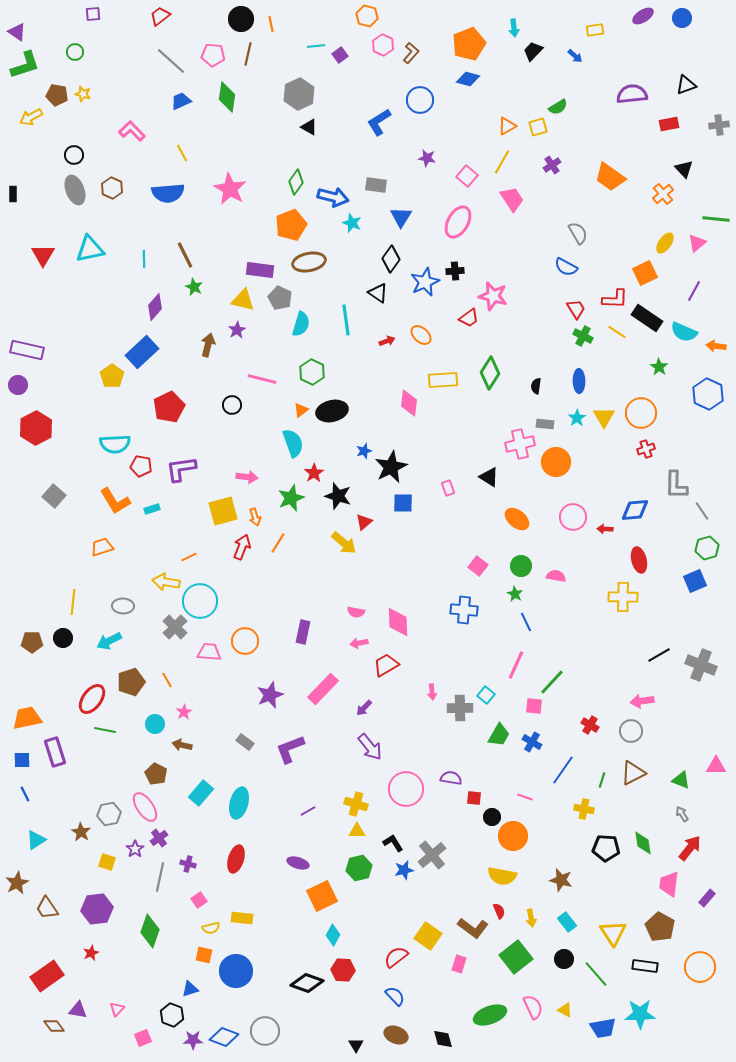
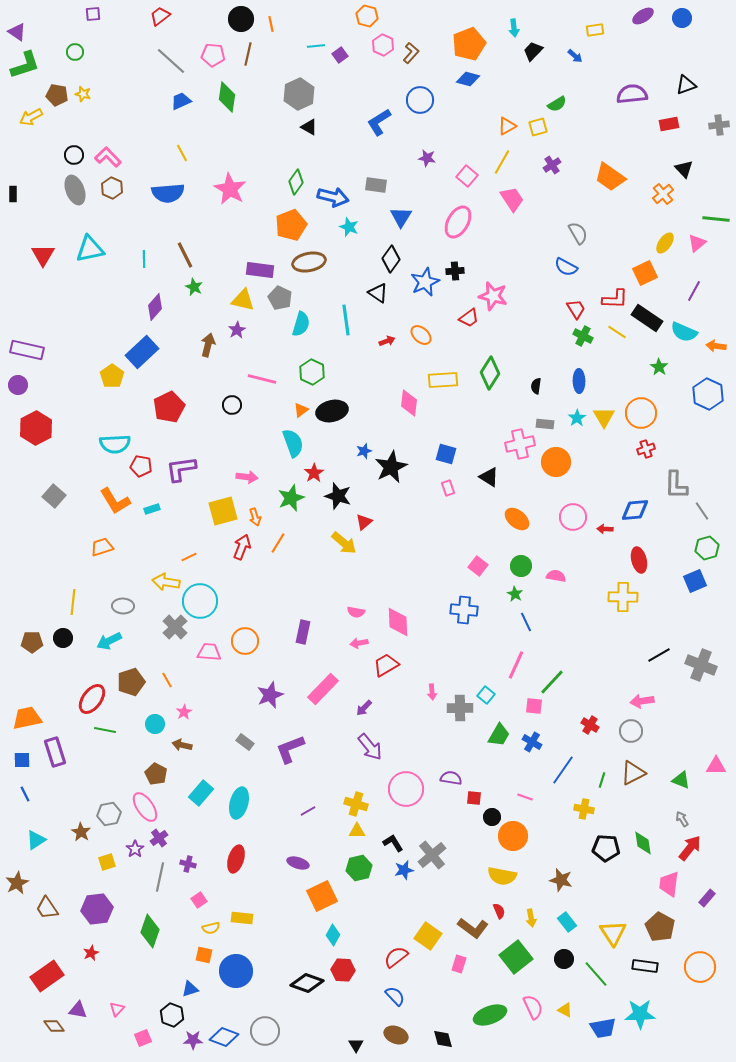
green semicircle at (558, 107): moved 1 px left, 3 px up
pink L-shape at (132, 131): moved 24 px left, 26 px down
cyan star at (352, 223): moved 3 px left, 4 px down
blue square at (403, 503): moved 43 px right, 49 px up; rotated 15 degrees clockwise
gray arrow at (682, 814): moved 5 px down
yellow square at (107, 862): rotated 36 degrees counterclockwise
